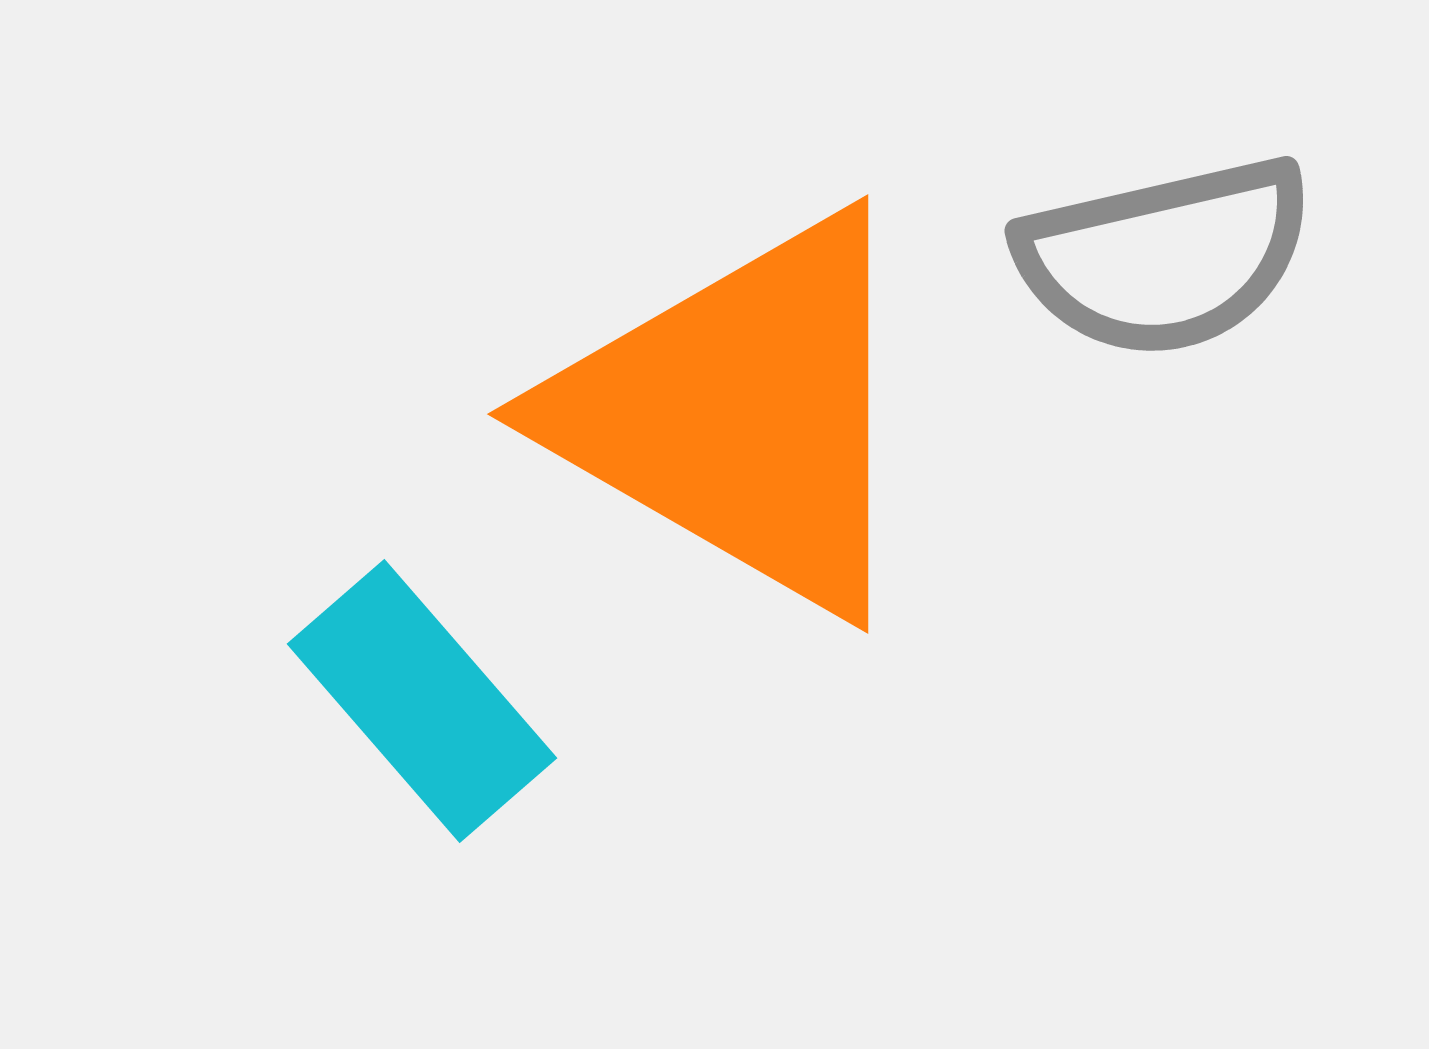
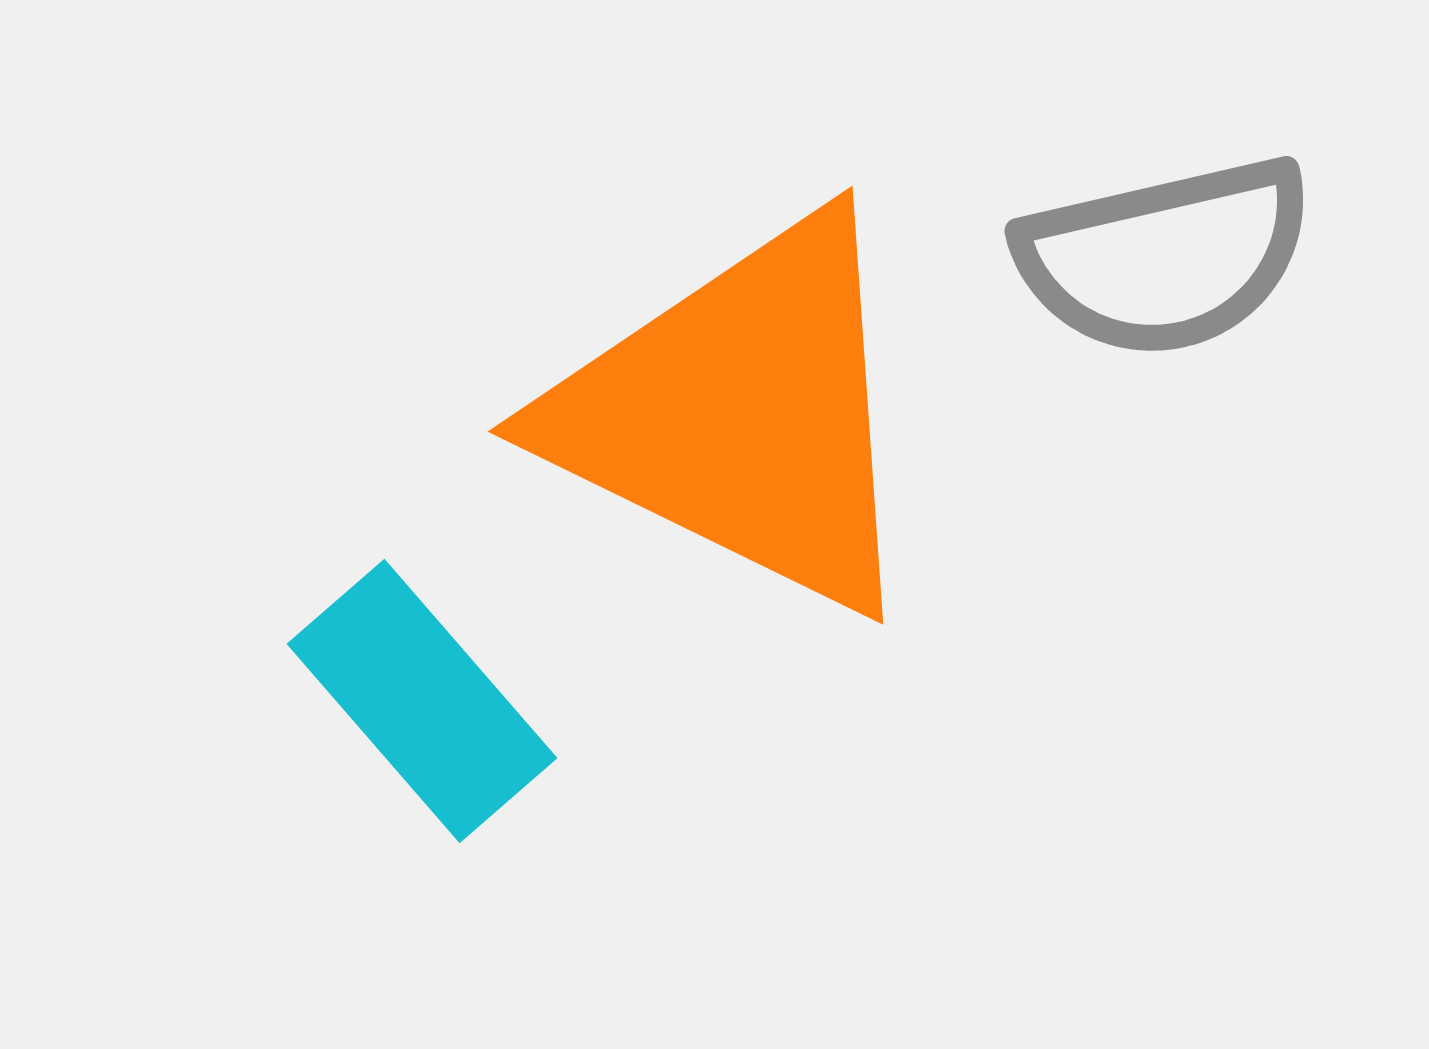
orange triangle: rotated 4 degrees counterclockwise
